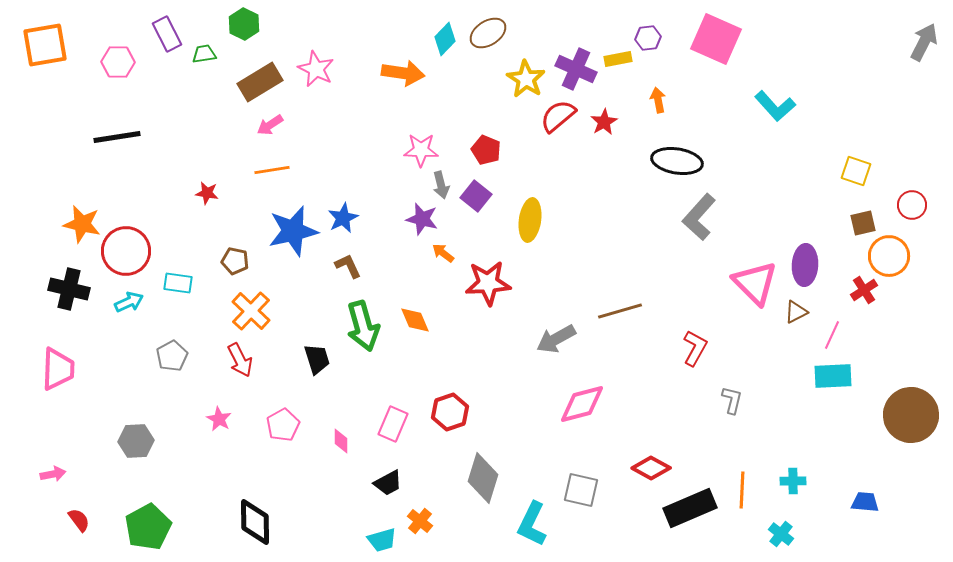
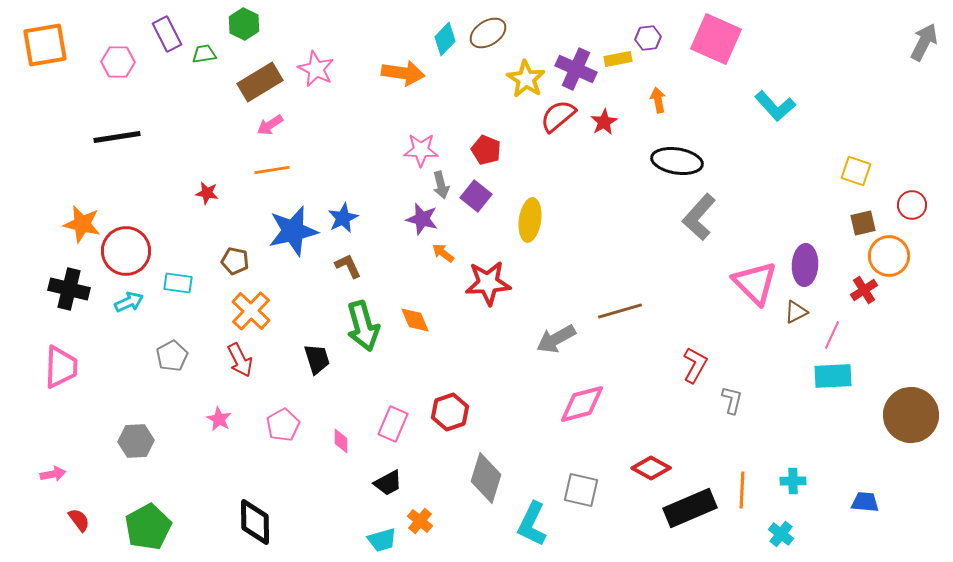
red L-shape at (695, 348): moved 17 px down
pink trapezoid at (58, 369): moved 3 px right, 2 px up
gray diamond at (483, 478): moved 3 px right
